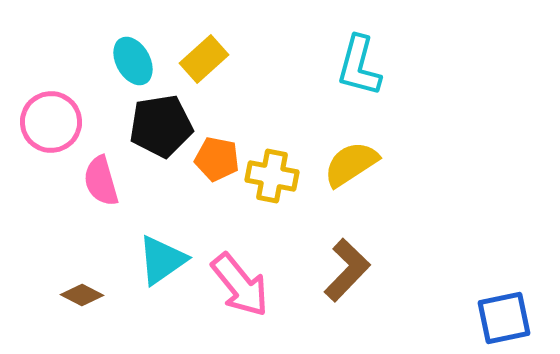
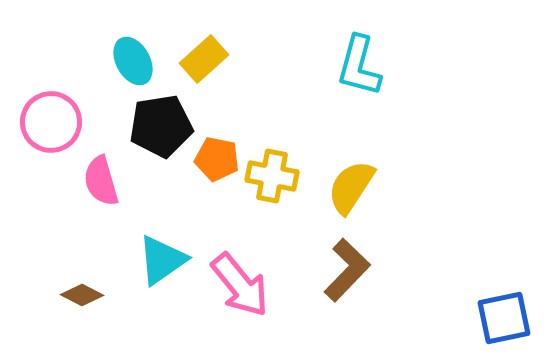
yellow semicircle: moved 23 px down; rotated 24 degrees counterclockwise
